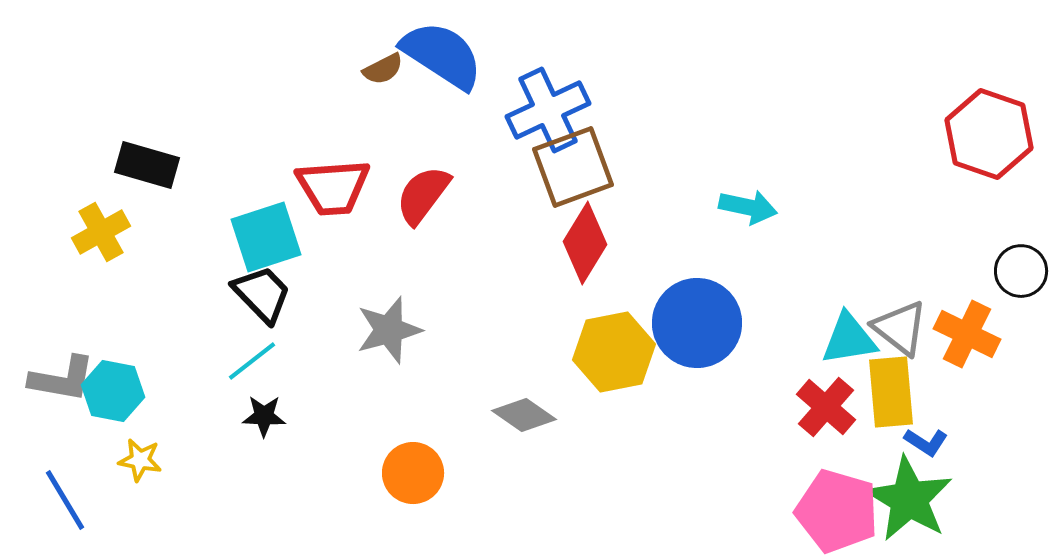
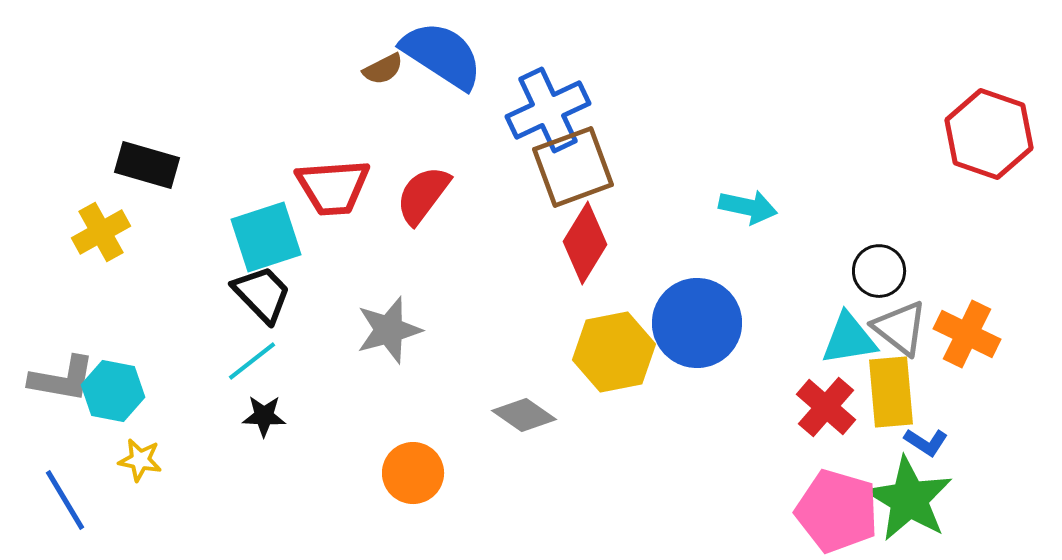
black circle: moved 142 px left
